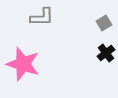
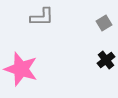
black cross: moved 7 px down
pink star: moved 2 px left, 5 px down
